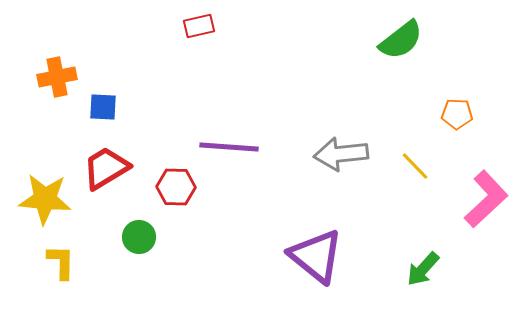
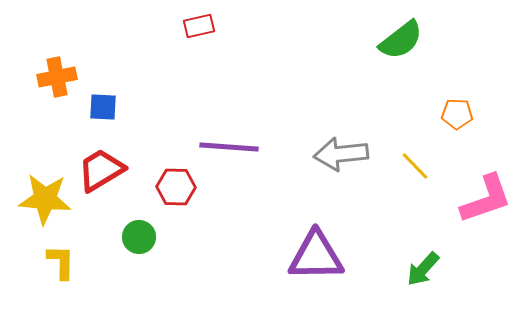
red trapezoid: moved 5 px left, 2 px down
pink L-shape: rotated 24 degrees clockwise
purple triangle: rotated 40 degrees counterclockwise
